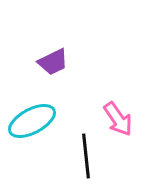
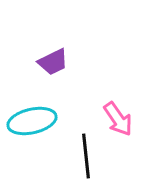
cyan ellipse: rotated 15 degrees clockwise
